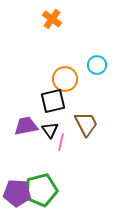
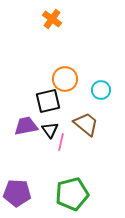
cyan circle: moved 4 px right, 25 px down
black square: moved 5 px left
brown trapezoid: rotated 24 degrees counterclockwise
green pentagon: moved 31 px right, 4 px down
